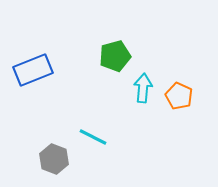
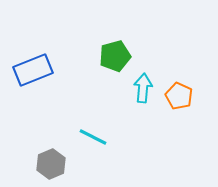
gray hexagon: moved 3 px left, 5 px down; rotated 16 degrees clockwise
